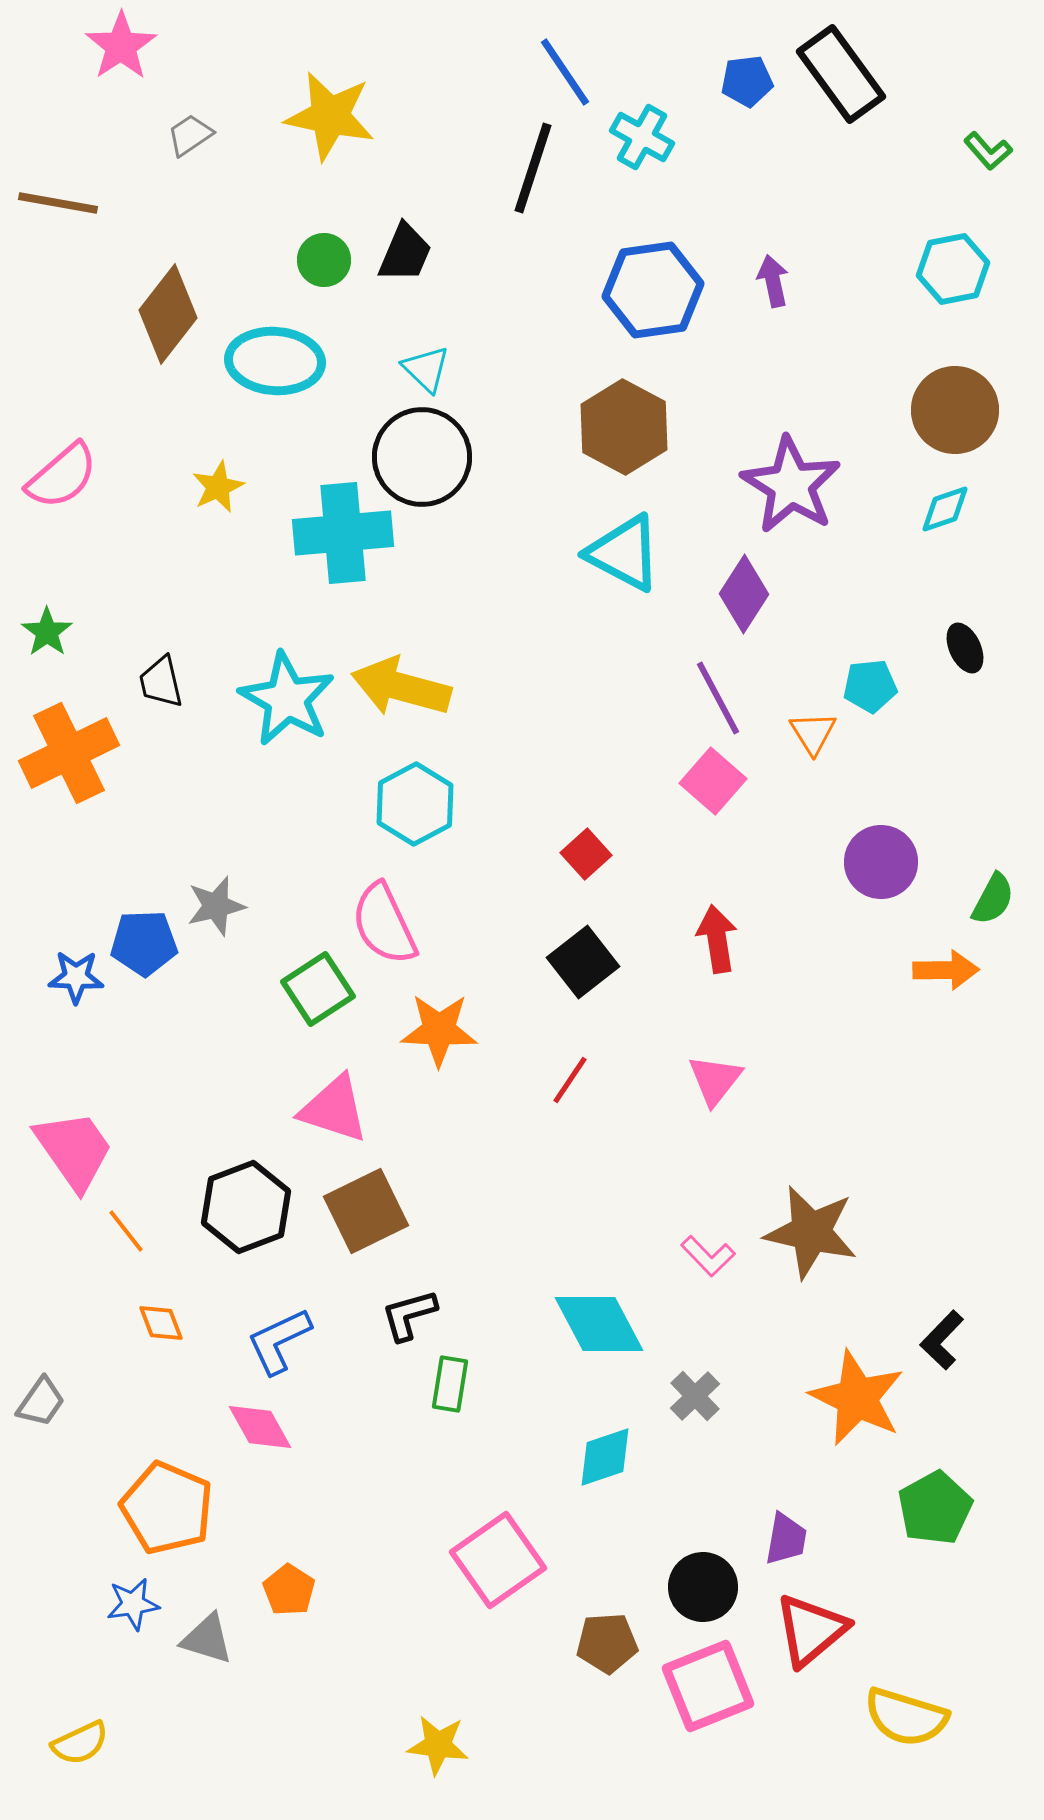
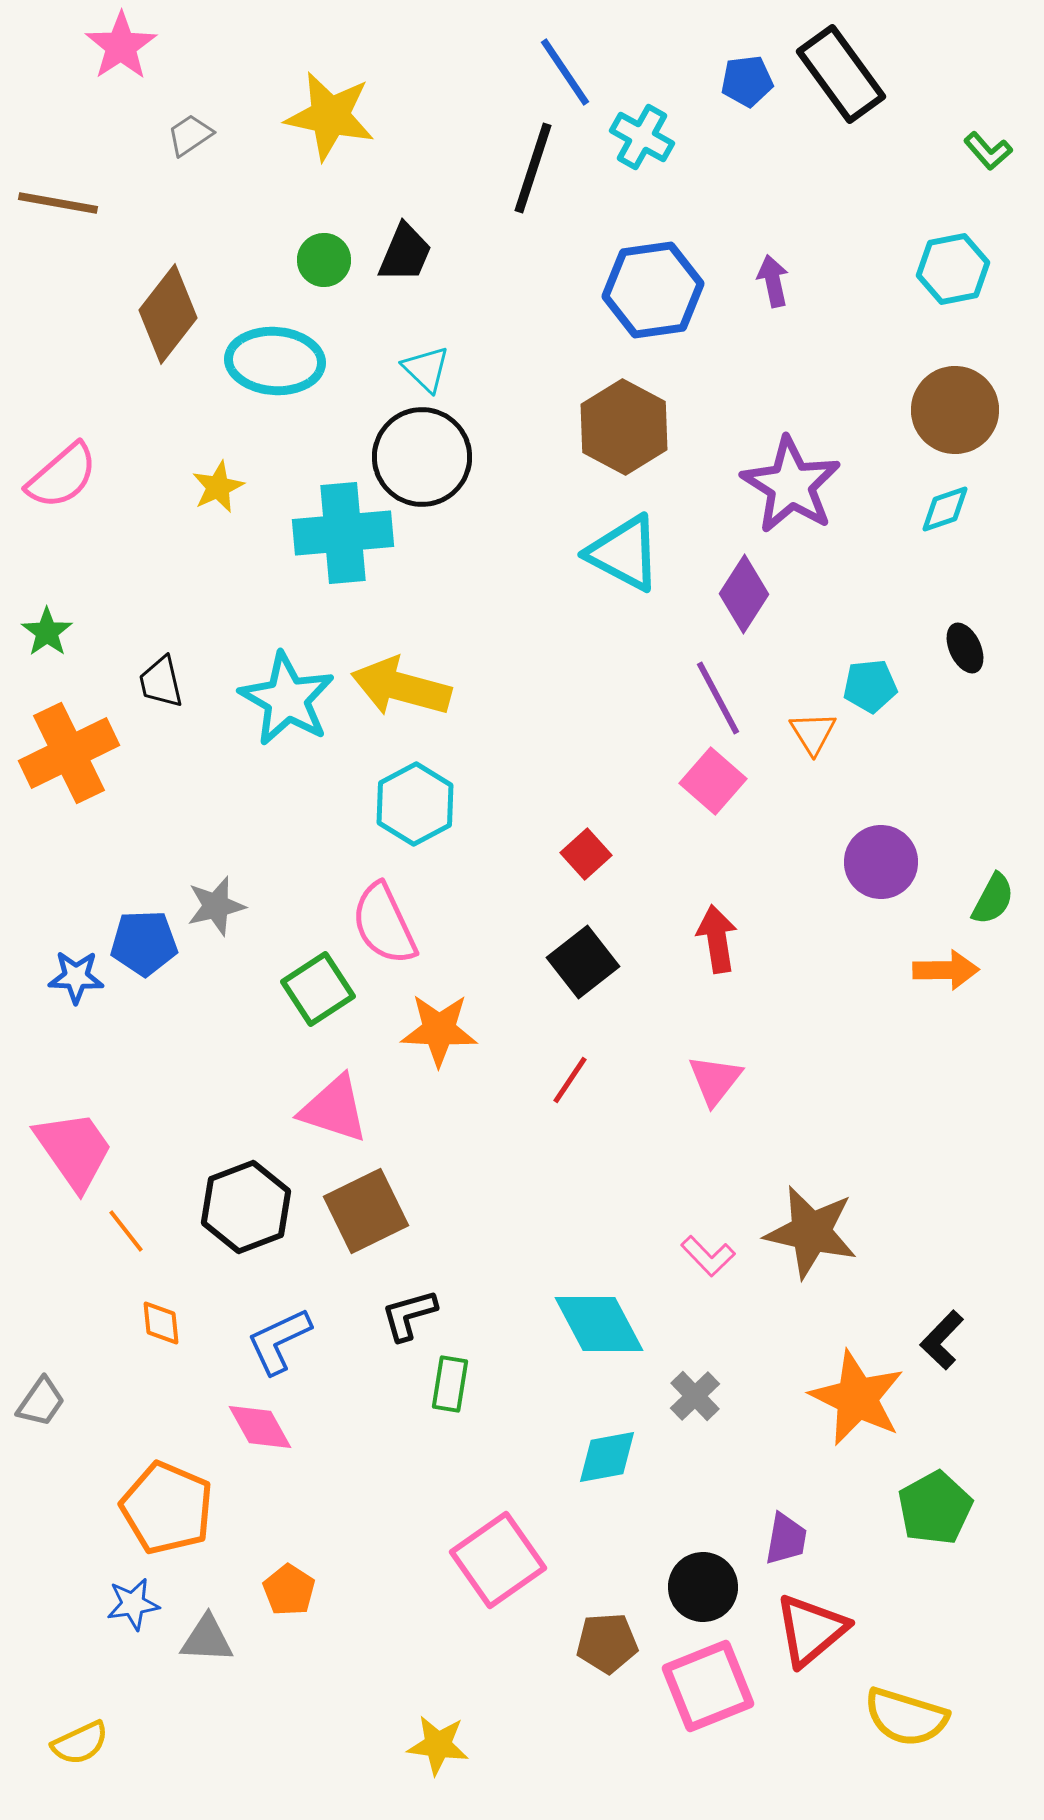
orange diamond at (161, 1323): rotated 15 degrees clockwise
cyan diamond at (605, 1457): moved 2 px right; rotated 8 degrees clockwise
gray triangle at (207, 1639): rotated 14 degrees counterclockwise
